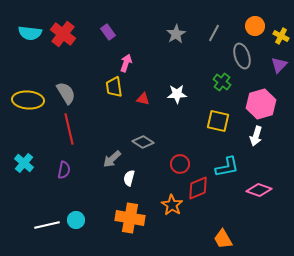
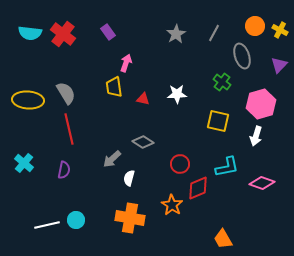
yellow cross: moved 1 px left, 6 px up
pink diamond: moved 3 px right, 7 px up
